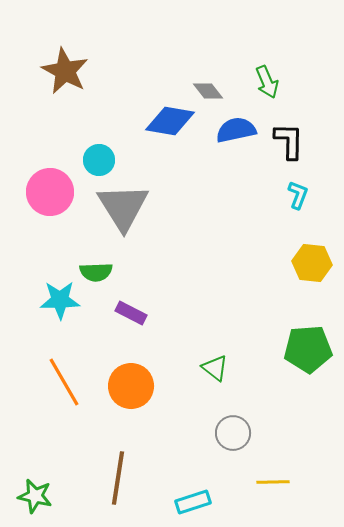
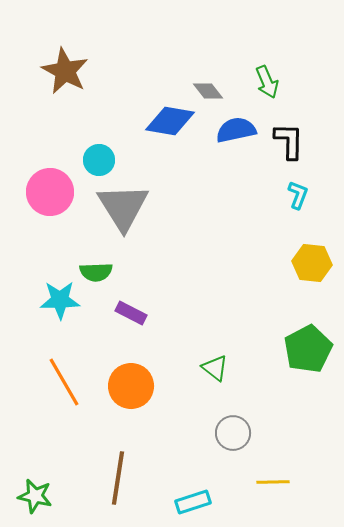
green pentagon: rotated 24 degrees counterclockwise
